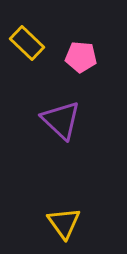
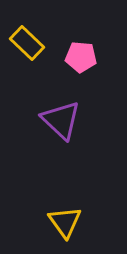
yellow triangle: moved 1 px right, 1 px up
